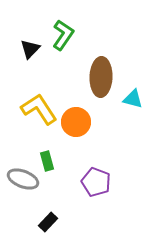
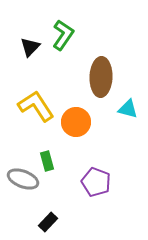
black triangle: moved 2 px up
cyan triangle: moved 5 px left, 10 px down
yellow L-shape: moved 3 px left, 3 px up
